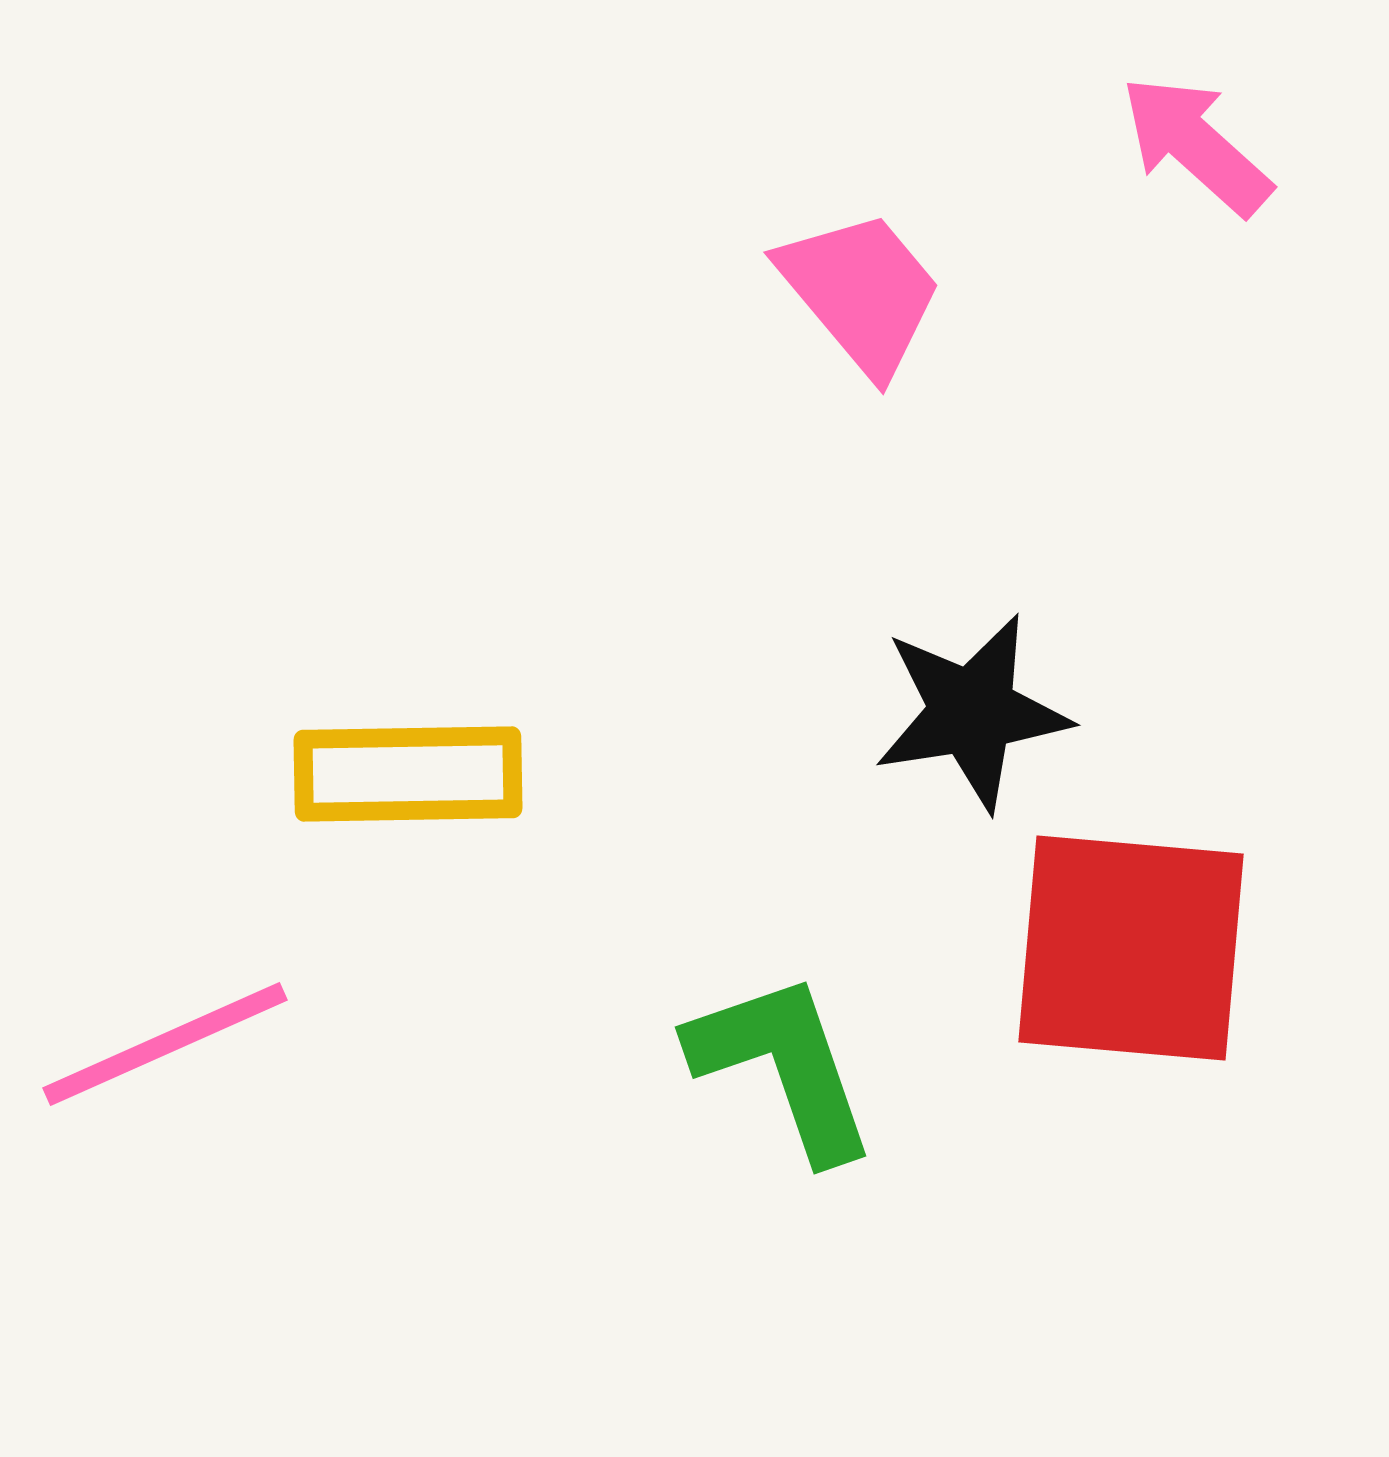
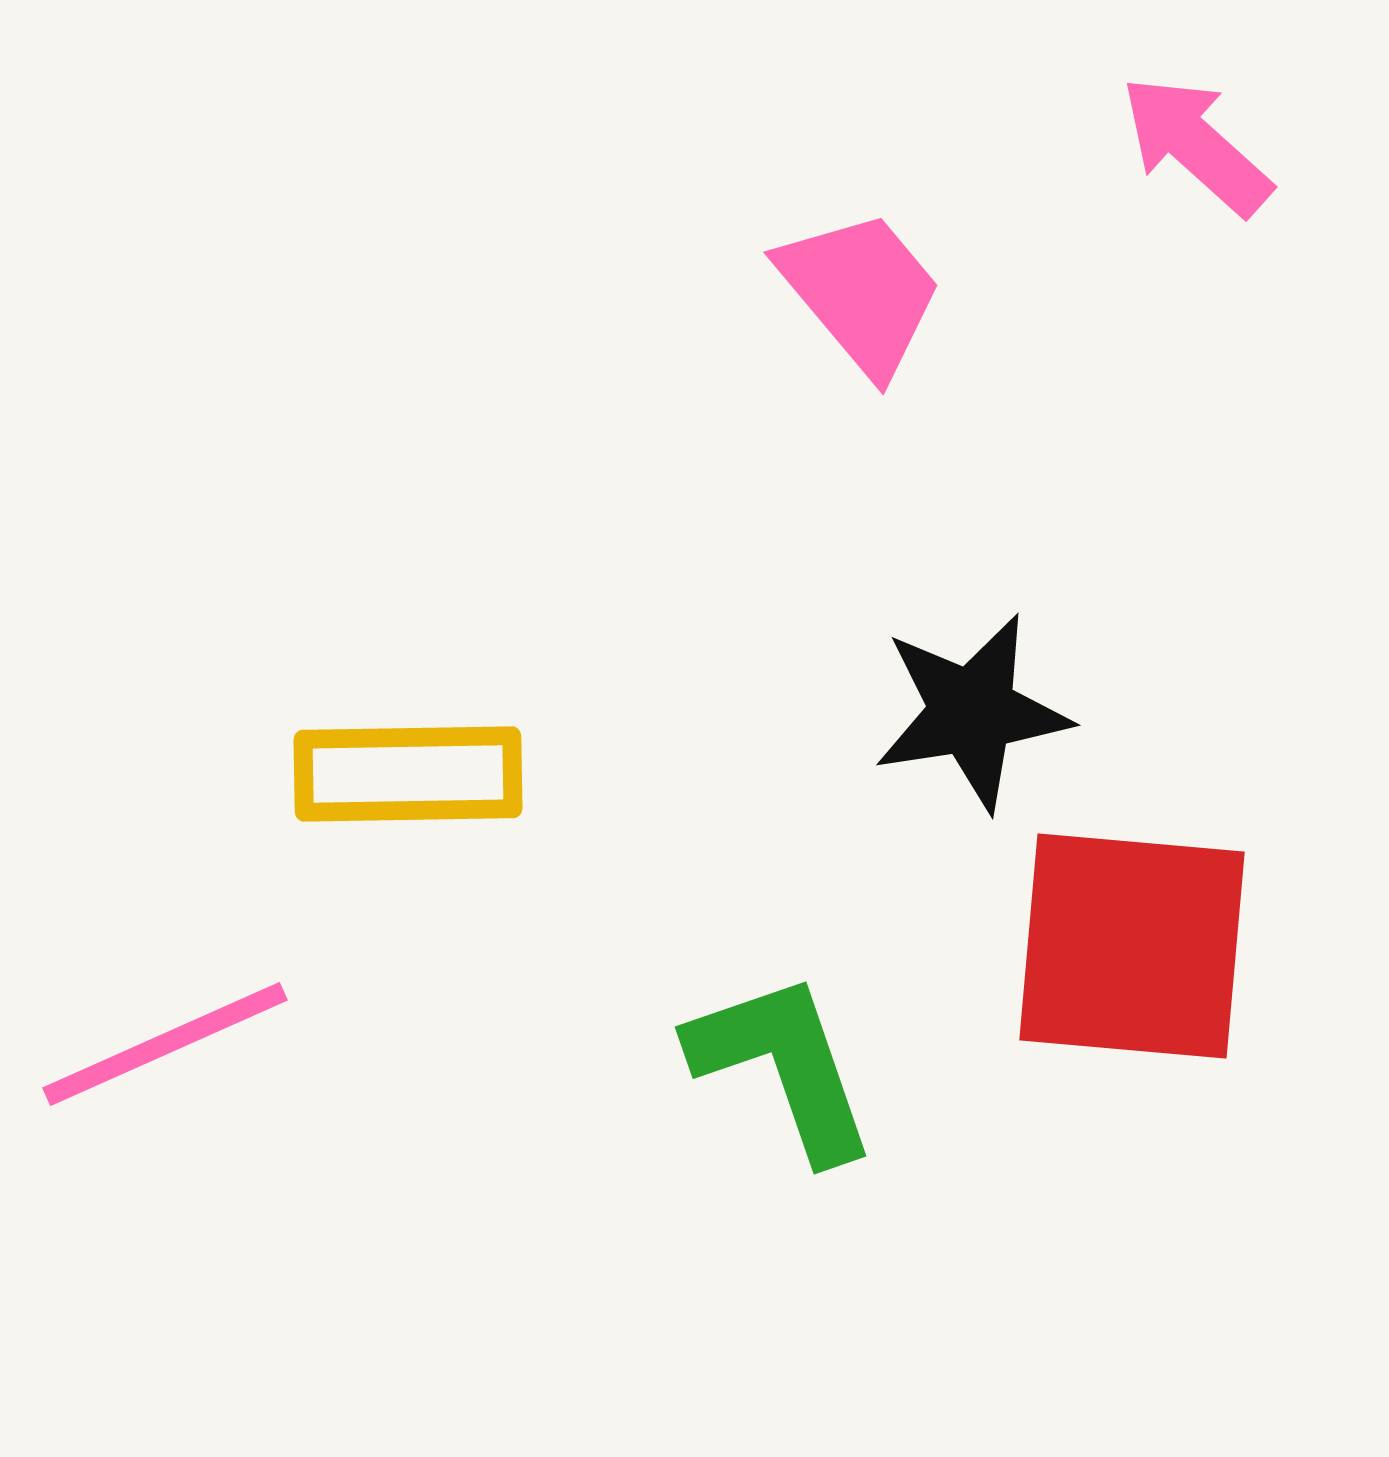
red square: moved 1 px right, 2 px up
